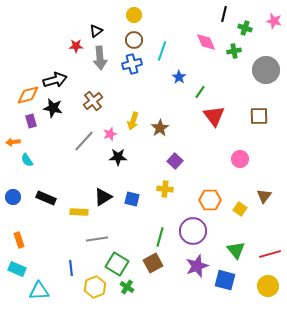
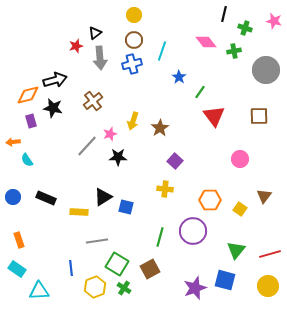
black triangle at (96, 31): moved 1 px left, 2 px down
pink diamond at (206, 42): rotated 15 degrees counterclockwise
red star at (76, 46): rotated 16 degrees counterclockwise
gray line at (84, 141): moved 3 px right, 5 px down
blue square at (132, 199): moved 6 px left, 8 px down
gray line at (97, 239): moved 2 px down
green triangle at (236, 250): rotated 18 degrees clockwise
brown square at (153, 263): moved 3 px left, 6 px down
purple star at (197, 266): moved 2 px left, 22 px down
cyan rectangle at (17, 269): rotated 12 degrees clockwise
green cross at (127, 287): moved 3 px left, 1 px down
